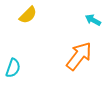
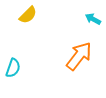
cyan arrow: moved 1 px up
